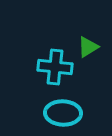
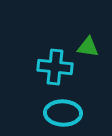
green triangle: rotated 40 degrees clockwise
